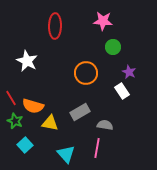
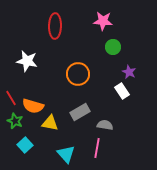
white star: rotated 15 degrees counterclockwise
orange circle: moved 8 px left, 1 px down
